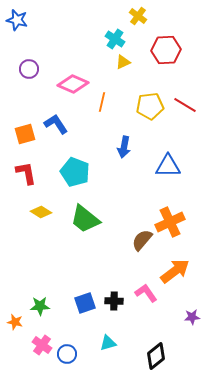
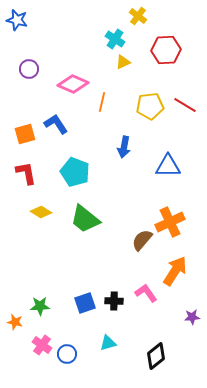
orange arrow: rotated 20 degrees counterclockwise
